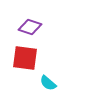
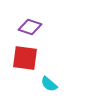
cyan semicircle: moved 1 px right, 1 px down
